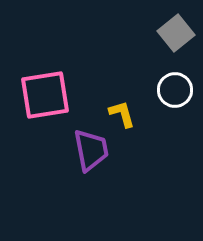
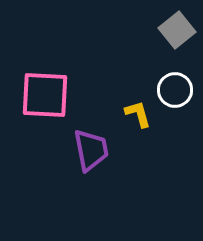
gray square: moved 1 px right, 3 px up
pink square: rotated 12 degrees clockwise
yellow L-shape: moved 16 px right
